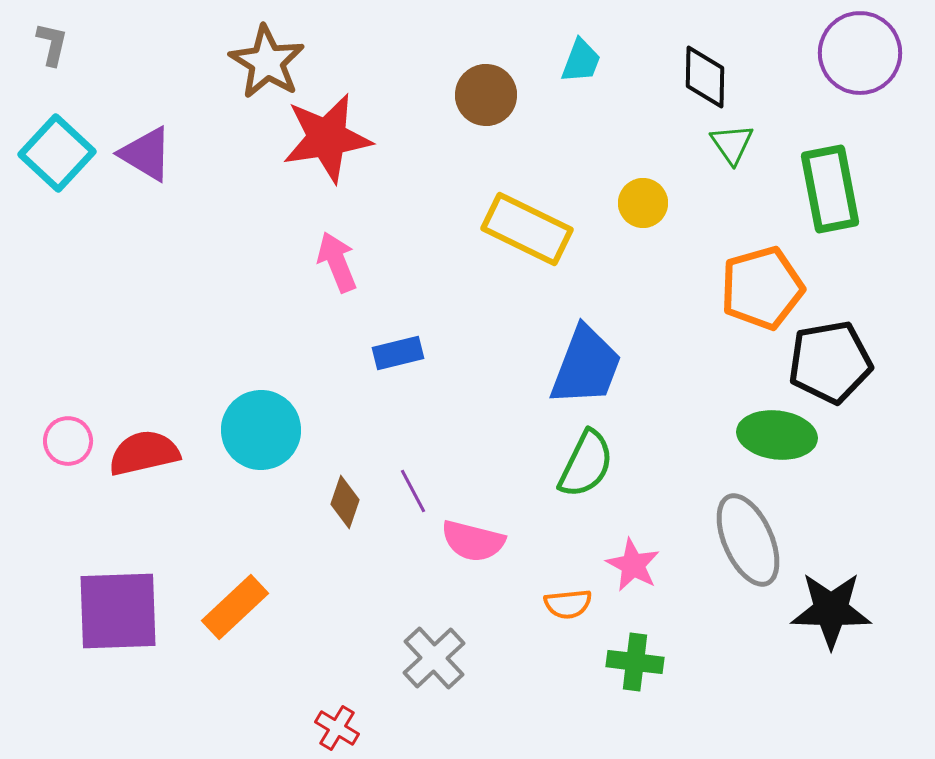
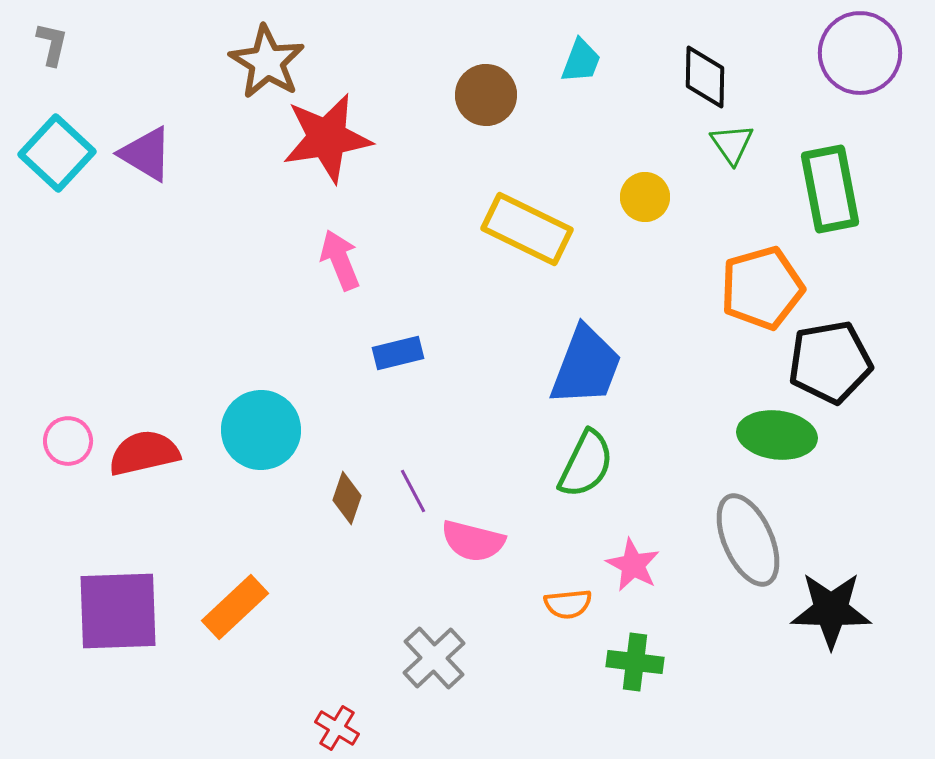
yellow circle: moved 2 px right, 6 px up
pink arrow: moved 3 px right, 2 px up
brown diamond: moved 2 px right, 4 px up
